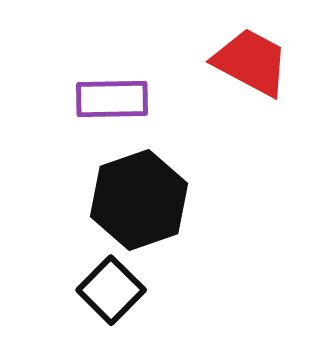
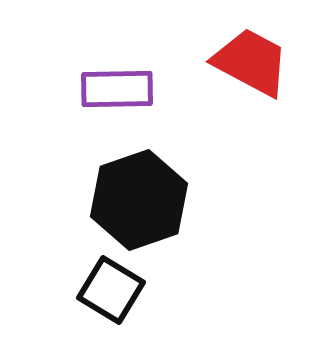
purple rectangle: moved 5 px right, 10 px up
black square: rotated 14 degrees counterclockwise
